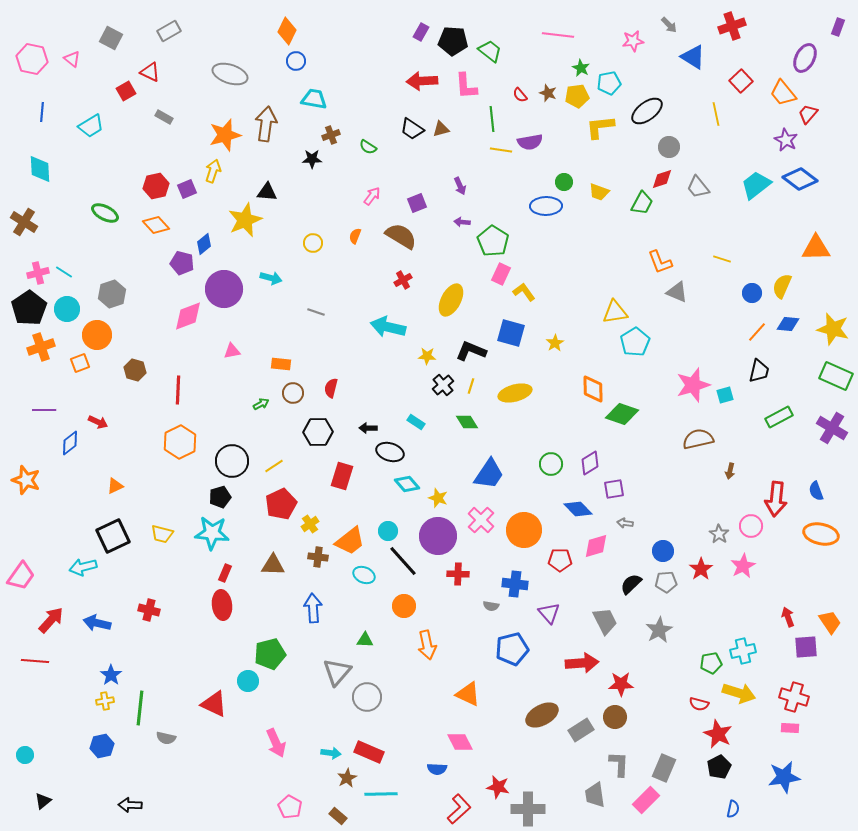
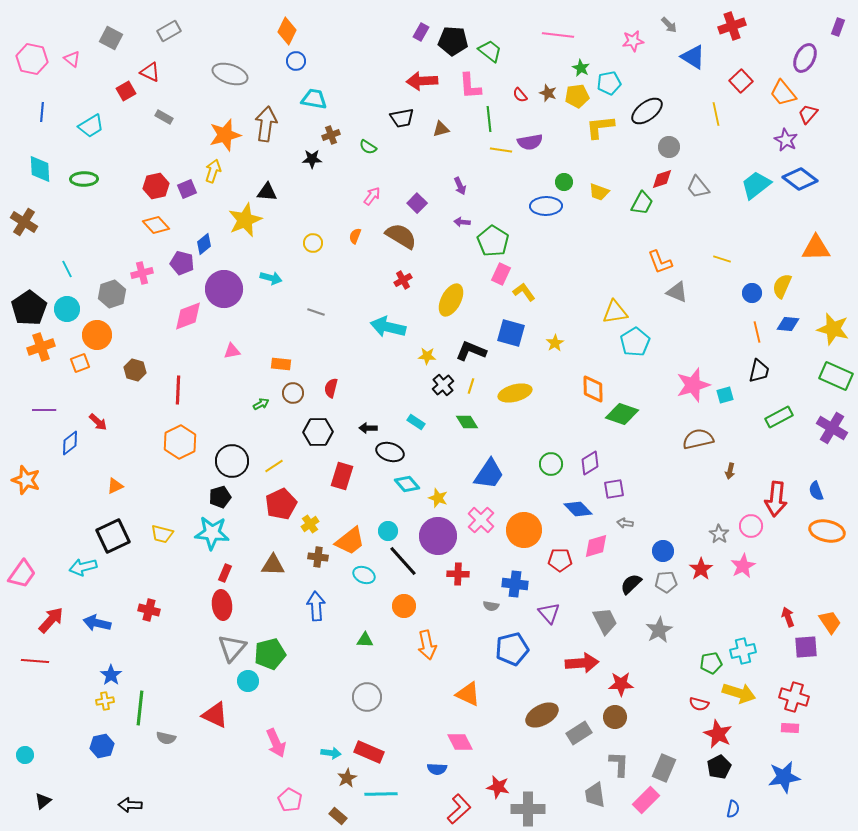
pink L-shape at (466, 86): moved 4 px right
green line at (492, 119): moved 3 px left
black trapezoid at (412, 129): moved 10 px left, 11 px up; rotated 45 degrees counterclockwise
purple square at (417, 203): rotated 24 degrees counterclockwise
green ellipse at (105, 213): moved 21 px left, 34 px up; rotated 28 degrees counterclockwise
cyan line at (64, 272): moved 3 px right, 3 px up; rotated 30 degrees clockwise
pink cross at (38, 273): moved 104 px right
orange line at (757, 332): rotated 55 degrees counterclockwise
red arrow at (98, 422): rotated 18 degrees clockwise
orange ellipse at (821, 534): moved 6 px right, 3 px up
pink trapezoid at (21, 576): moved 1 px right, 2 px up
blue arrow at (313, 608): moved 3 px right, 2 px up
gray triangle at (337, 672): moved 105 px left, 24 px up
red triangle at (214, 704): moved 1 px right, 11 px down
gray rectangle at (581, 730): moved 2 px left, 3 px down
pink pentagon at (290, 807): moved 7 px up
